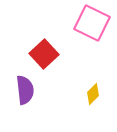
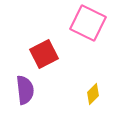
pink square: moved 4 px left
red square: rotated 16 degrees clockwise
